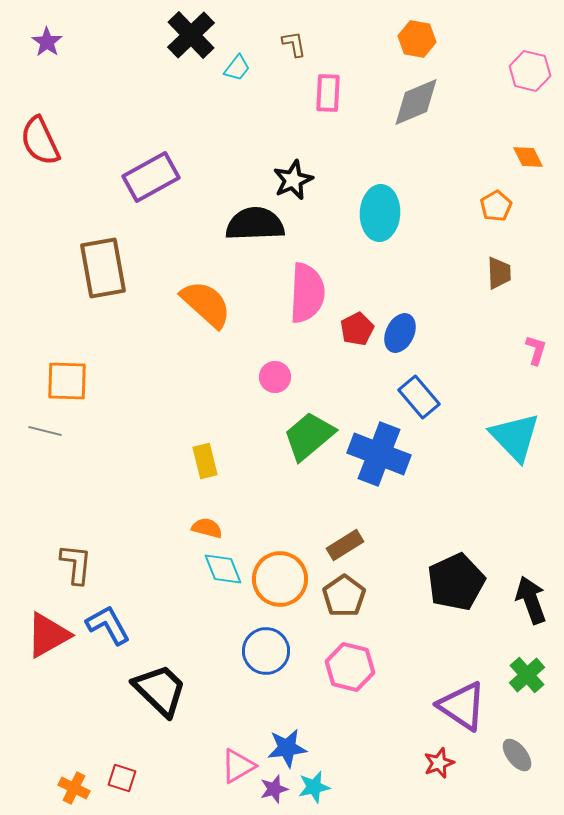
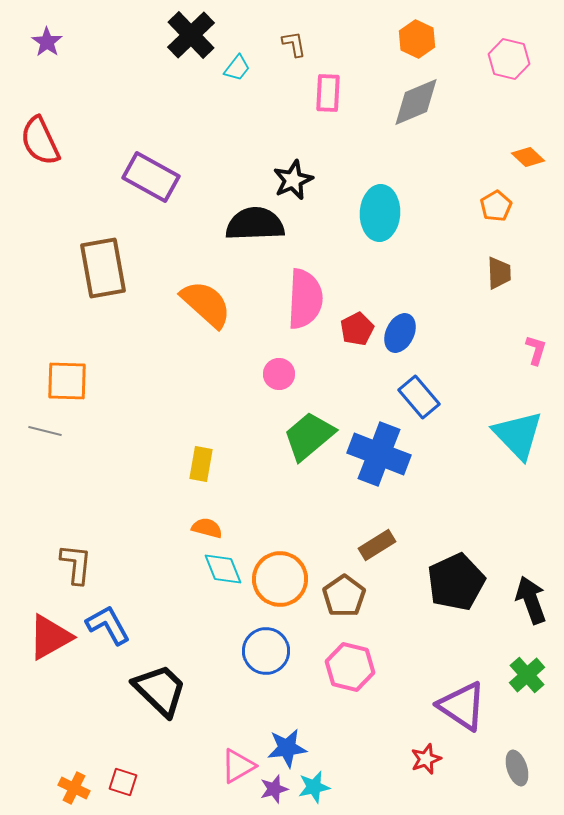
orange hexagon at (417, 39): rotated 15 degrees clockwise
pink hexagon at (530, 71): moved 21 px left, 12 px up
orange diamond at (528, 157): rotated 20 degrees counterclockwise
purple rectangle at (151, 177): rotated 58 degrees clockwise
pink semicircle at (307, 293): moved 2 px left, 6 px down
pink circle at (275, 377): moved 4 px right, 3 px up
cyan triangle at (515, 437): moved 3 px right, 2 px up
yellow rectangle at (205, 461): moved 4 px left, 3 px down; rotated 24 degrees clockwise
brown rectangle at (345, 545): moved 32 px right
red triangle at (48, 635): moved 2 px right, 2 px down
gray ellipse at (517, 755): moved 13 px down; rotated 20 degrees clockwise
red star at (439, 763): moved 13 px left, 4 px up
red square at (122, 778): moved 1 px right, 4 px down
